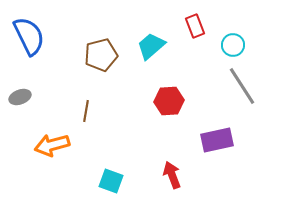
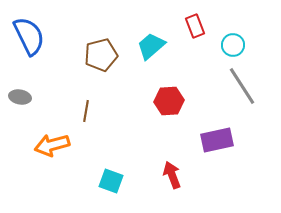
gray ellipse: rotated 30 degrees clockwise
